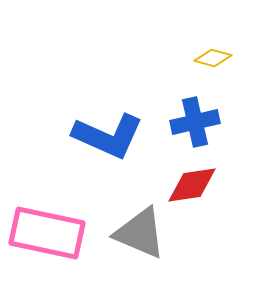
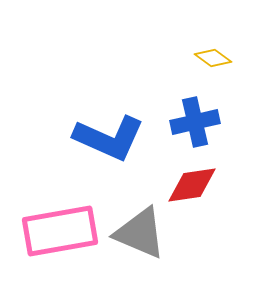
yellow diamond: rotated 21 degrees clockwise
blue L-shape: moved 1 px right, 2 px down
pink rectangle: moved 13 px right, 2 px up; rotated 22 degrees counterclockwise
